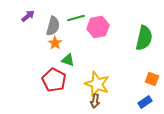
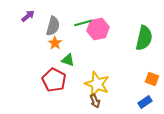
green line: moved 7 px right, 5 px down
pink hexagon: moved 2 px down
brown arrow: rotated 32 degrees counterclockwise
